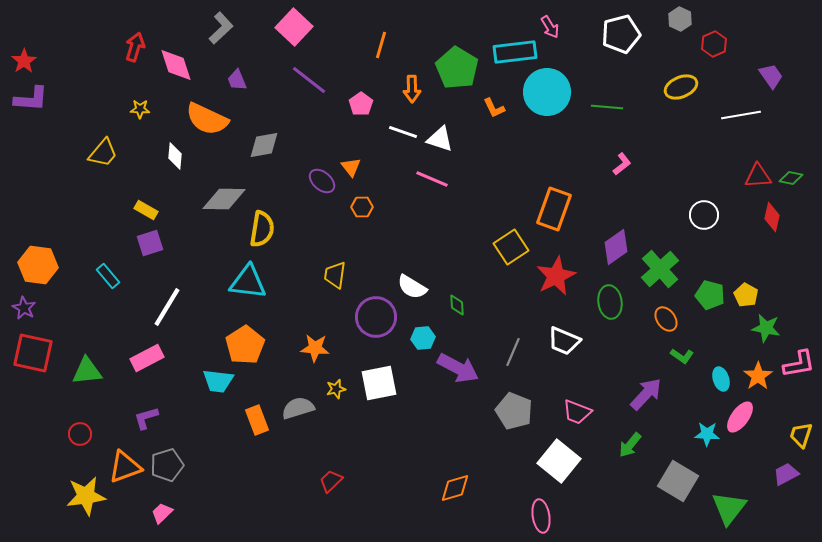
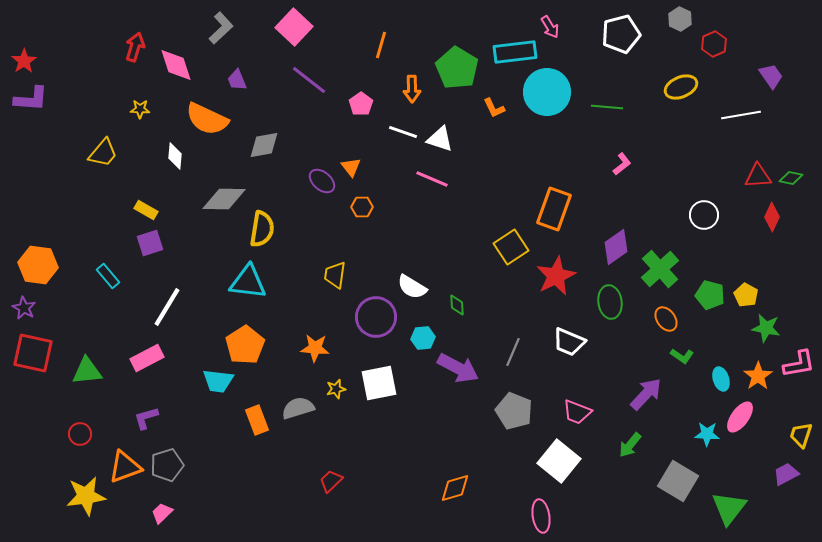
red diamond at (772, 217): rotated 12 degrees clockwise
white trapezoid at (564, 341): moved 5 px right, 1 px down
